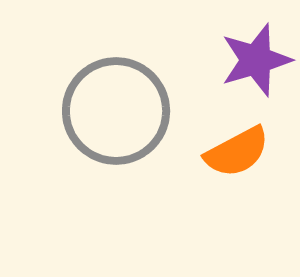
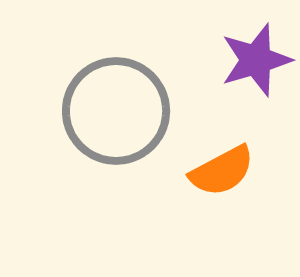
orange semicircle: moved 15 px left, 19 px down
